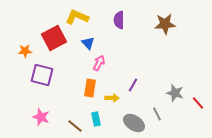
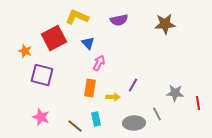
purple semicircle: rotated 102 degrees counterclockwise
orange star: rotated 24 degrees clockwise
gray star: rotated 12 degrees counterclockwise
yellow arrow: moved 1 px right, 1 px up
red line: rotated 32 degrees clockwise
gray ellipse: rotated 35 degrees counterclockwise
